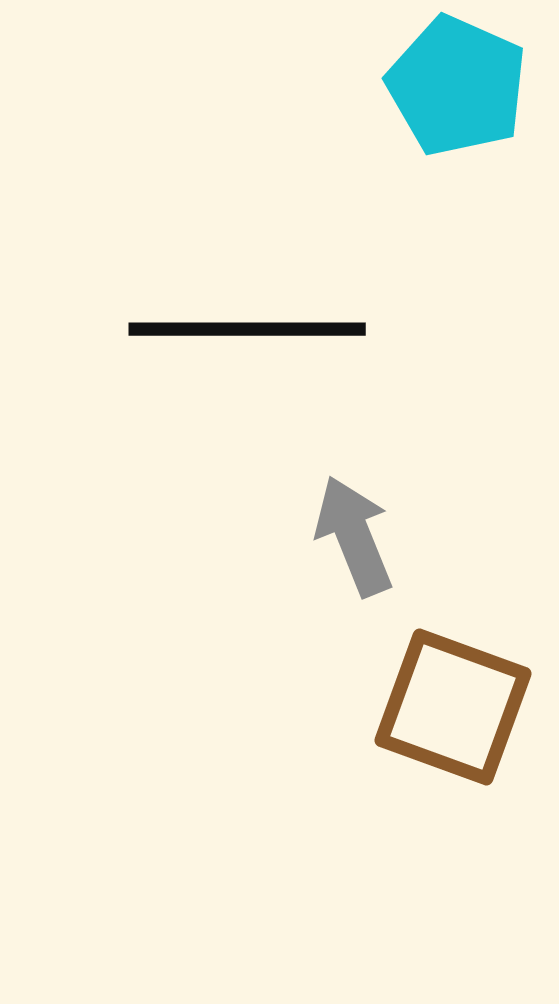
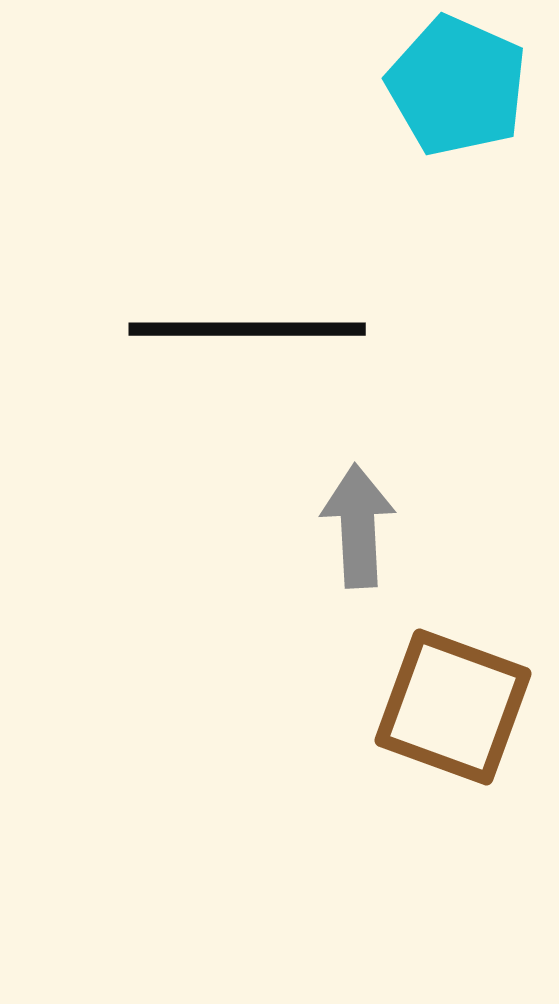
gray arrow: moved 4 px right, 10 px up; rotated 19 degrees clockwise
